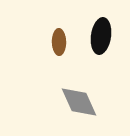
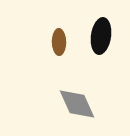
gray diamond: moved 2 px left, 2 px down
